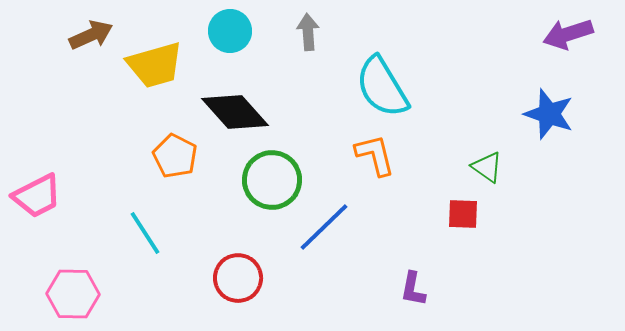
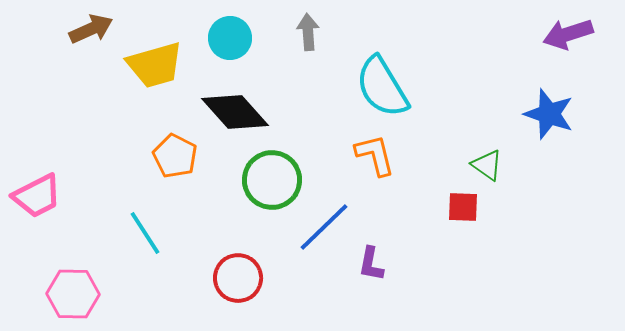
cyan circle: moved 7 px down
brown arrow: moved 6 px up
green triangle: moved 2 px up
red square: moved 7 px up
purple L-shape: moved 42 px left, 25 px up
